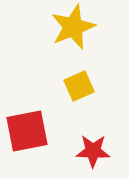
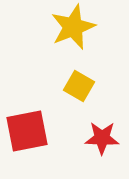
yellow square: rotated 36 degrees counterclockwise
red star: moved 9 px right, 13 px up
